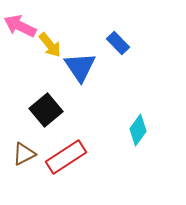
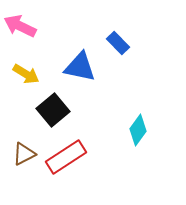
yellow arrow: moved 24 px left, 29 px down; rotated 20 degrees counterclockwise
blue triangle: rotated 44 degrees counterclockwise
black square: moved 7 px right
